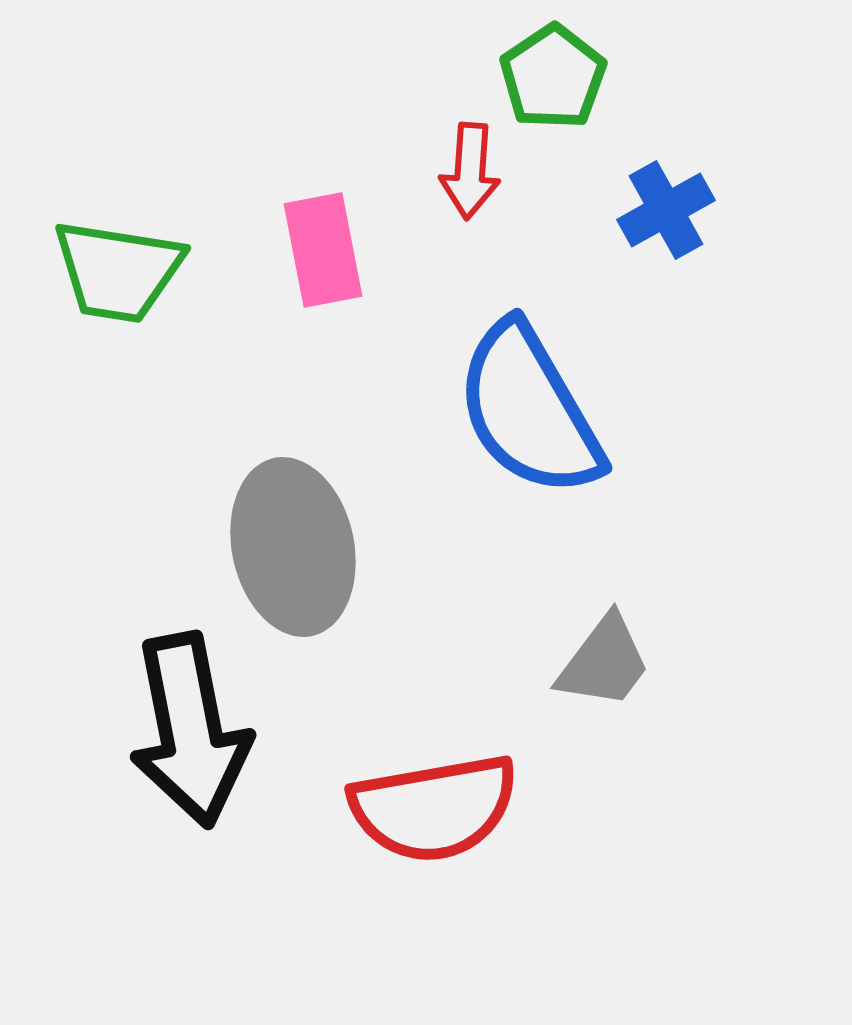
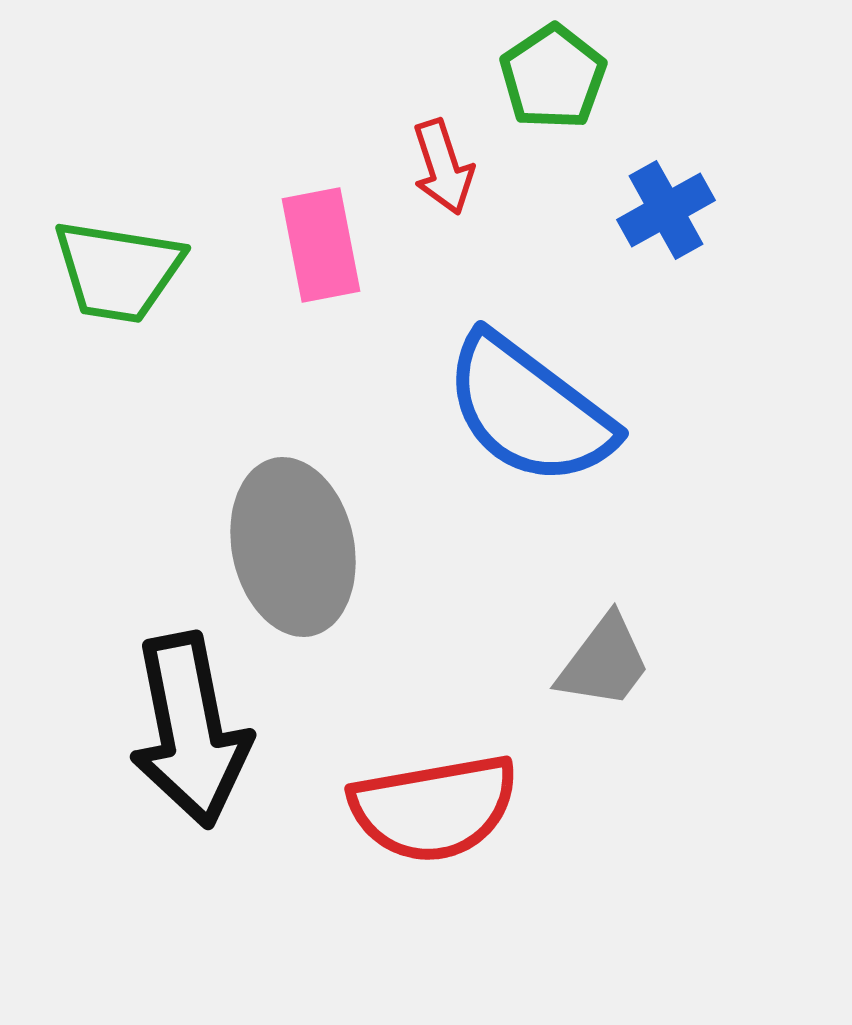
red arrow: moved 27 px left, 4 px up; rotated 22 degrees counterclockwise
pink rectangle: moved 2 px left, 5 px up
blue semicircle: rotated 23 degrees counterclockwise
